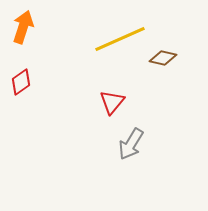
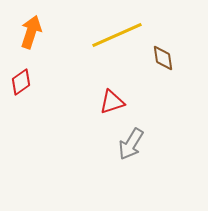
orange arrow: moved 8 px right, 5 px down
yellow line: moved 3 px left, 4 px up
brown diamond: rotated 68 degrees clockwise
red triangle: rotated 32 degrees clockwise
